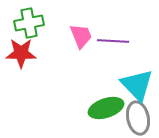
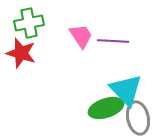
pink trapezoid: rotated 12 degrees counterclockwise
red star: rotated 16 degrees clockwise
cyan triangle: moved 11 px left, 5 px down
